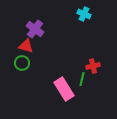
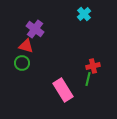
cyan cross: rotated 24 degrees clockwise
green line: moved 6 px right
pink rectangle: moved 1 px left, 1 px down
